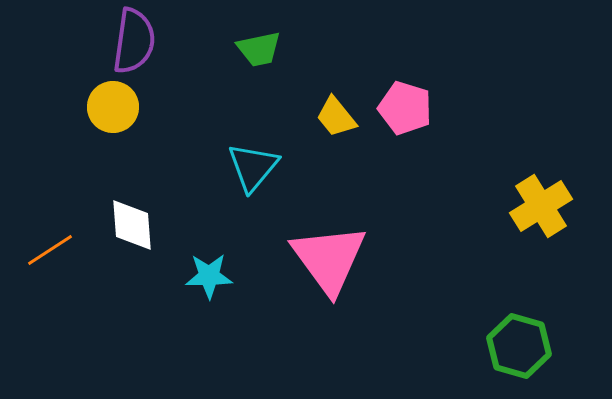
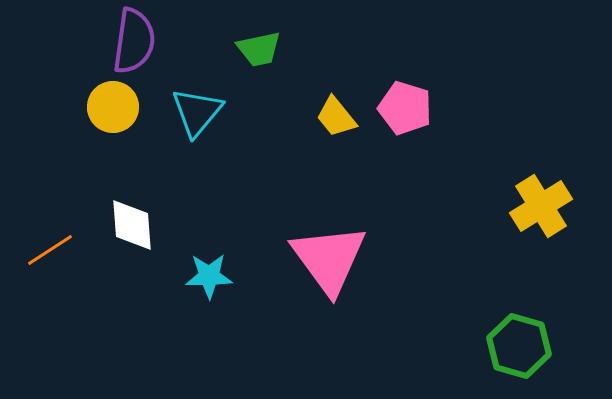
cyan triangle: moved 56 px left, 55 px up
